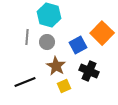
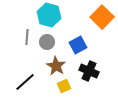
orange square: moved 16 px up
black line: rotated 20 degrees counterclockwise
